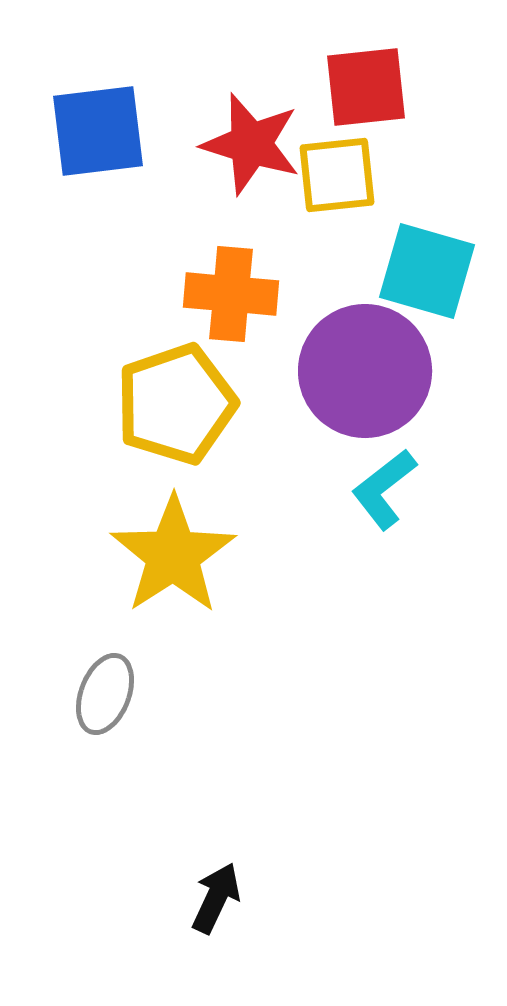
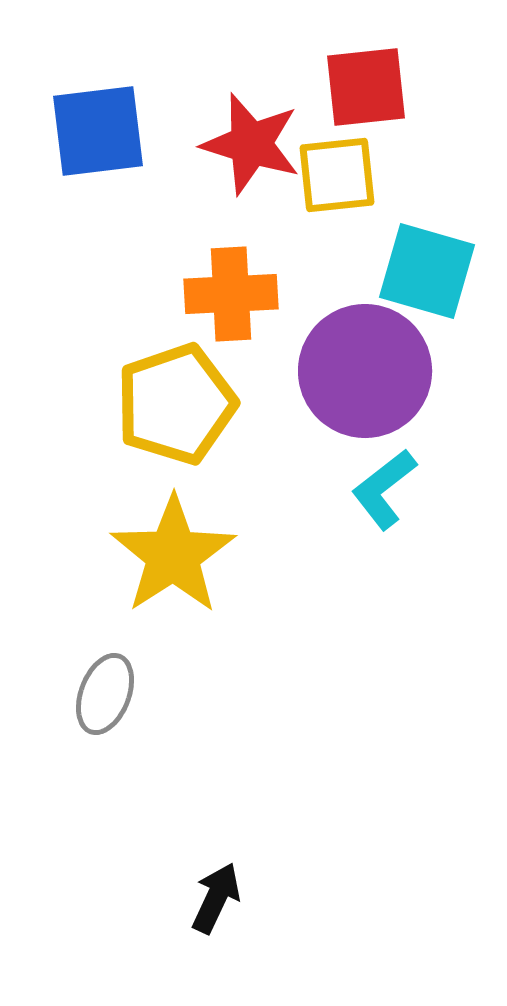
orange cross: rotated 8 degrees counterclockwise
